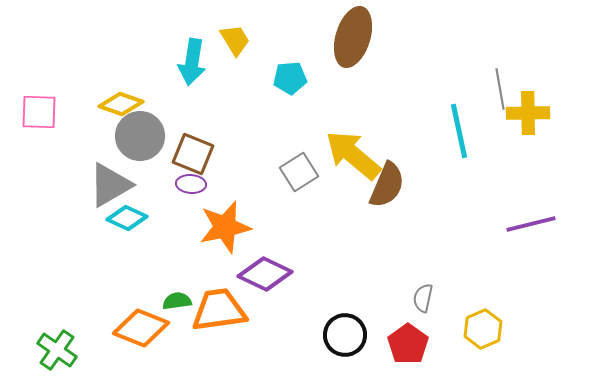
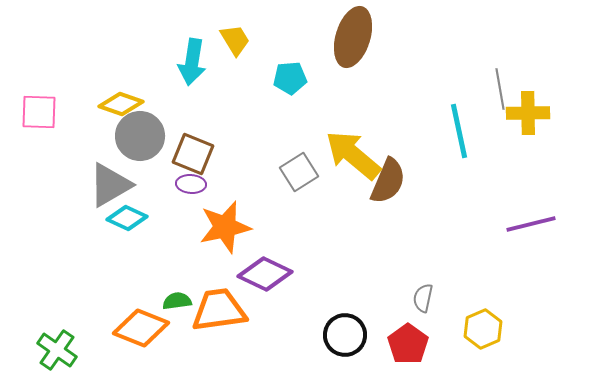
brown semicircle: moved 1 px right, 4 px up
